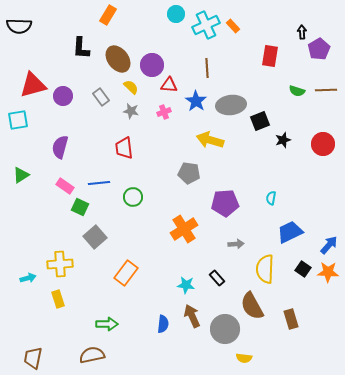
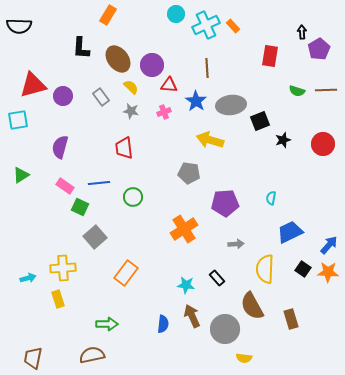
yellow cross at (60, 264): moved 3 px right, 4 px down
